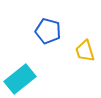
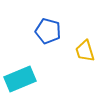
cyan rectangle: rotated 16 degrees clockwise
